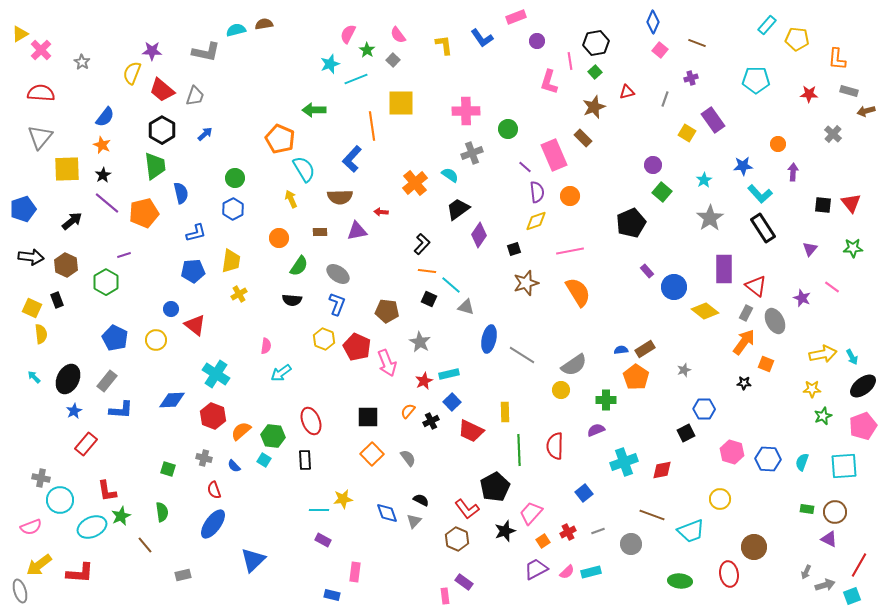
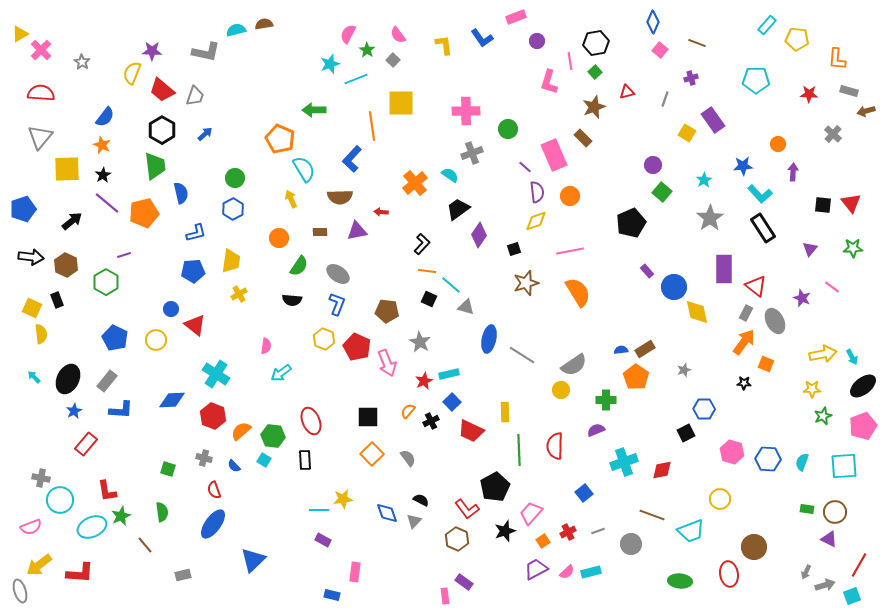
yellow diamond at (705, 311): moved 8 px left, 1 px down; rotated 40 degrees clockwise
